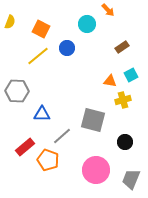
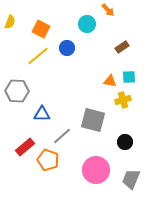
cyan square: moved 2 px left, 2 px down; rotated 24 degrees clockwise
